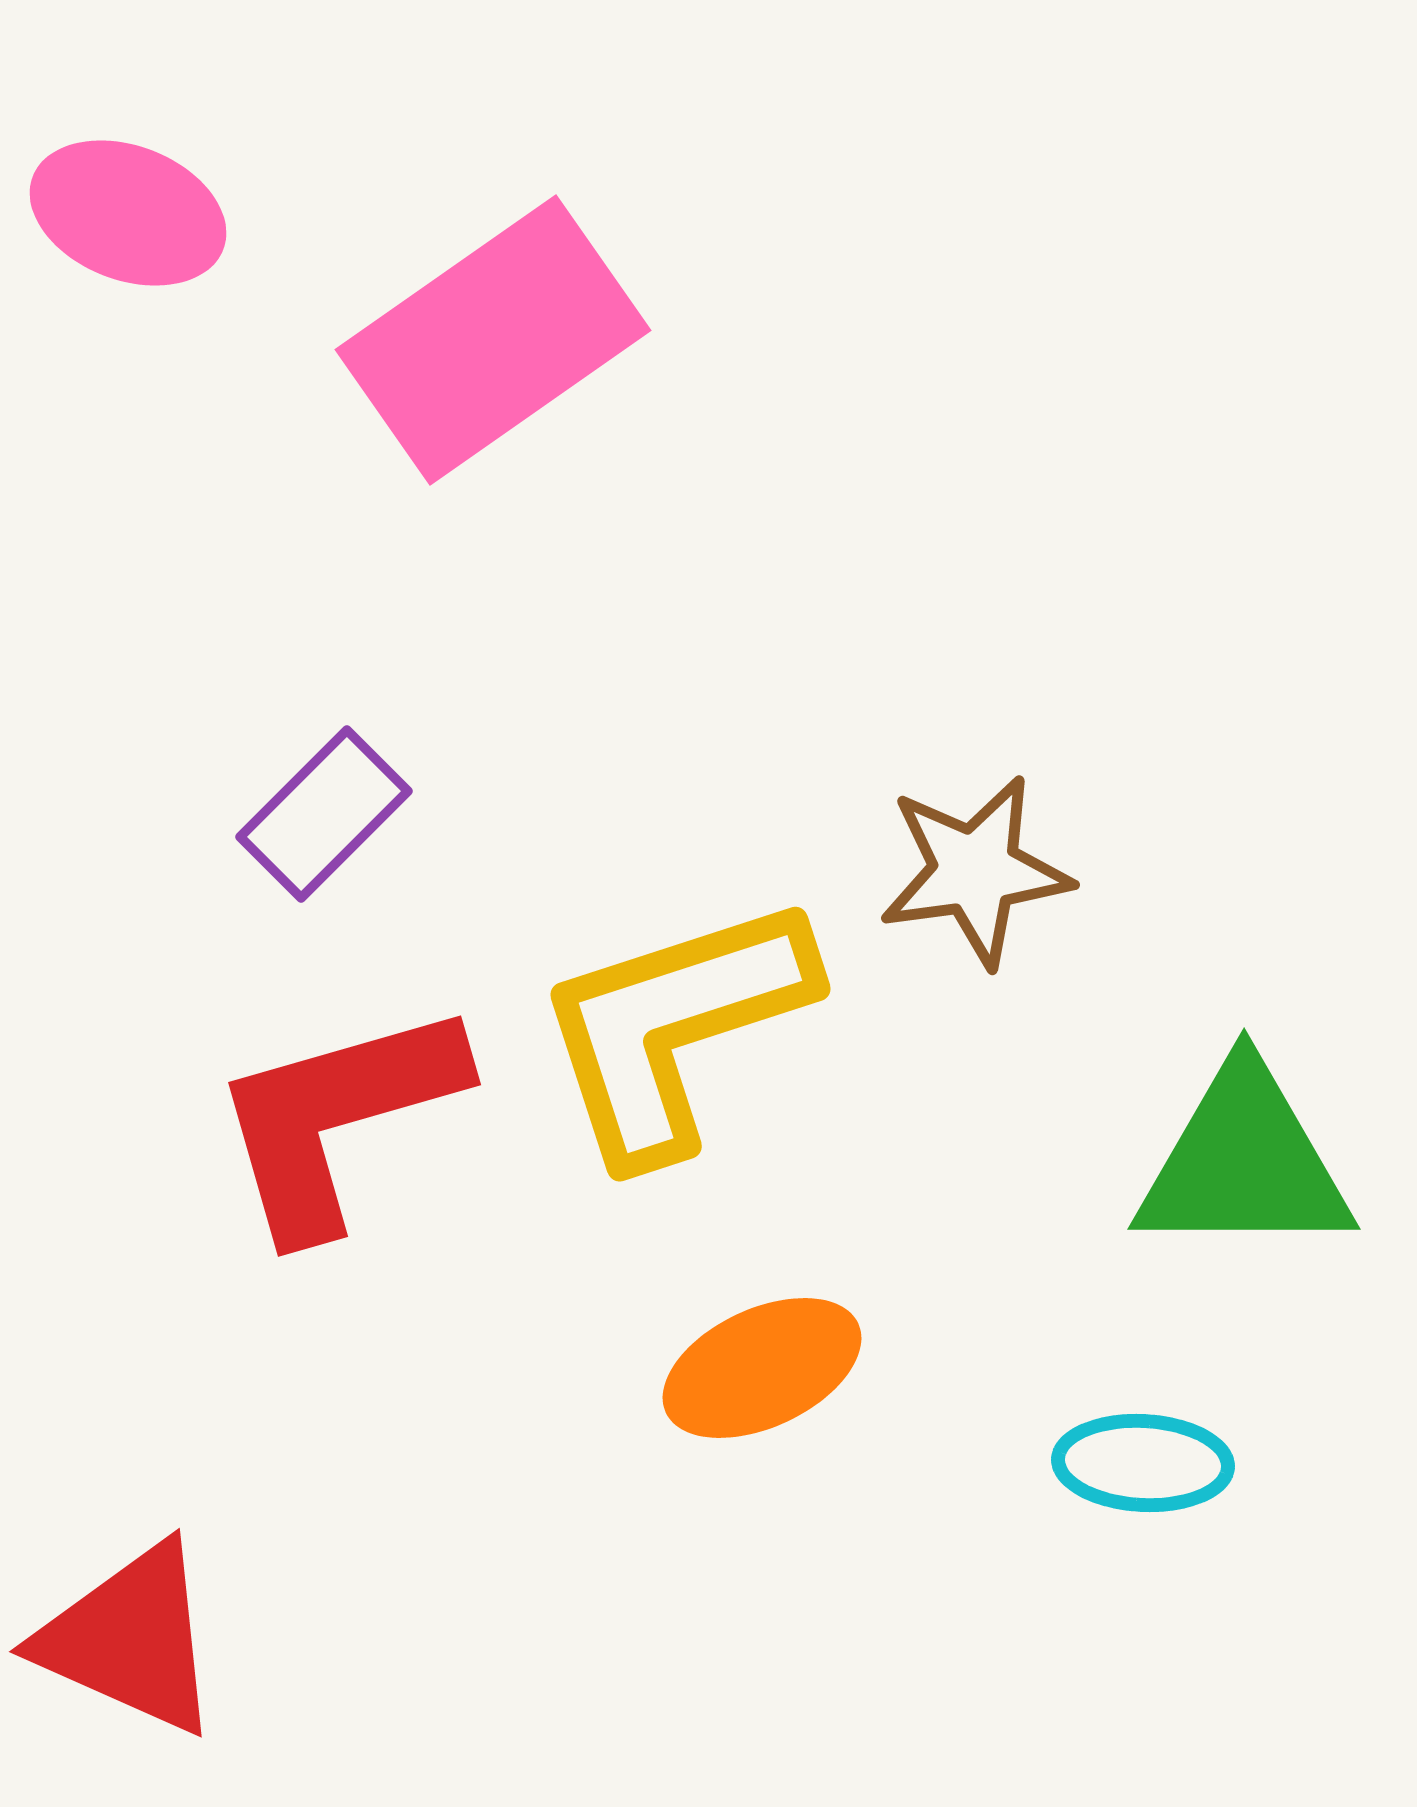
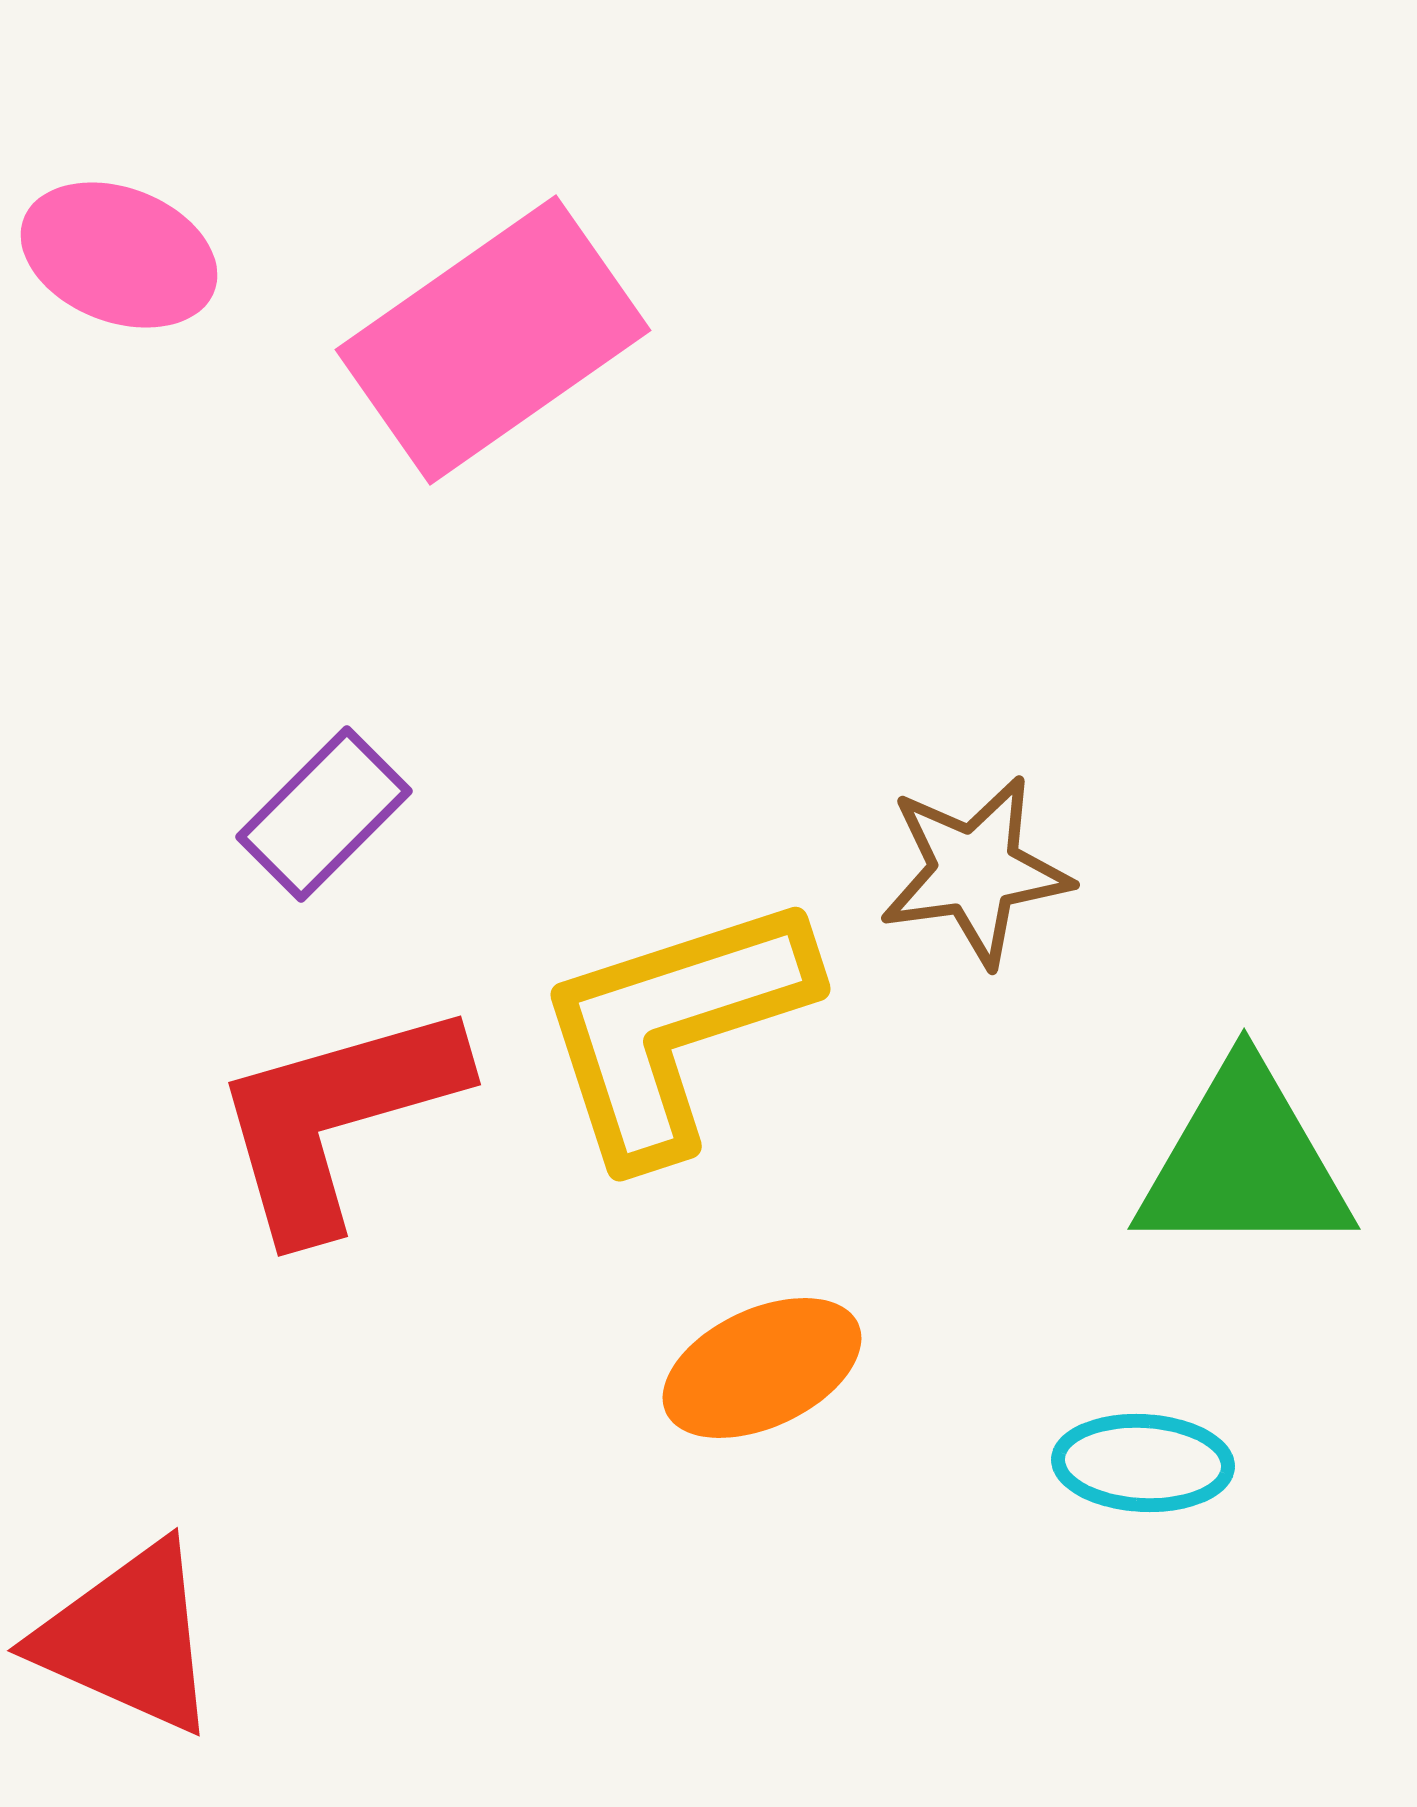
pink ellipse: moved 9 px left, 42 px down
red triangle: moved 2 px left, 1 px up
